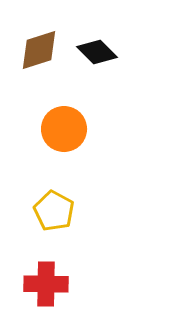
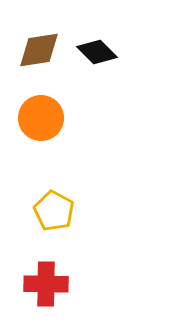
brown diamond: rotated 9 degrees clockwise
orange circle: moved 23 px left, 11 px up
